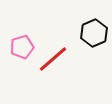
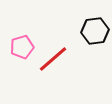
black hexagon: moved 1 px right, 2 px up; rotated 16 degrees clockwise
